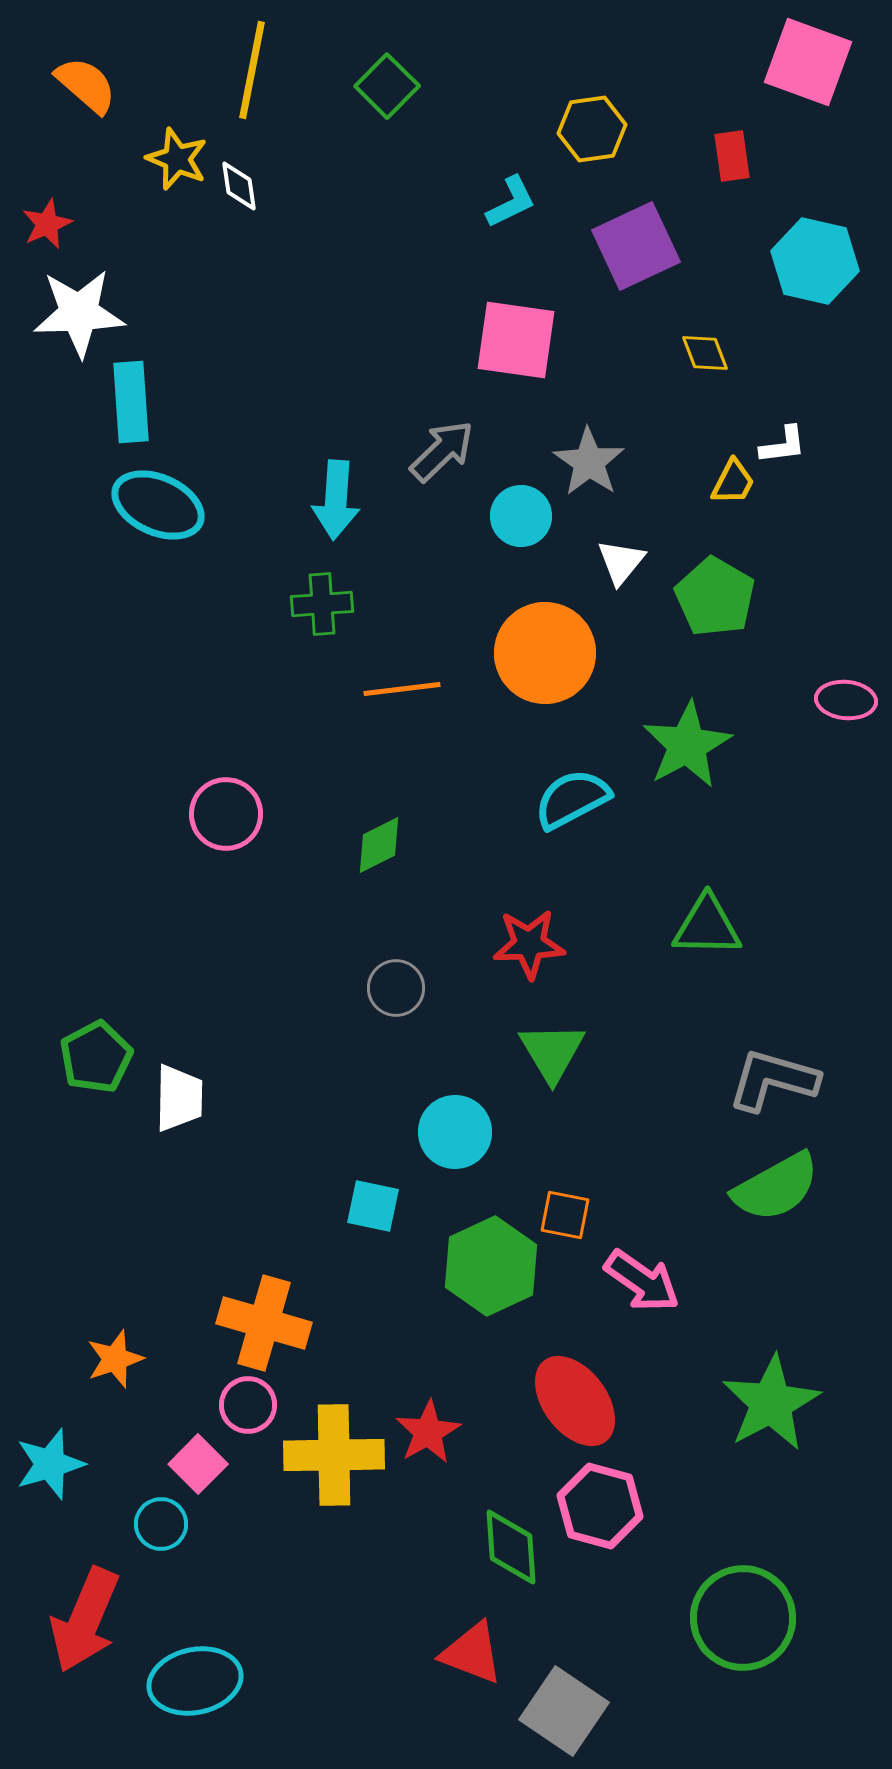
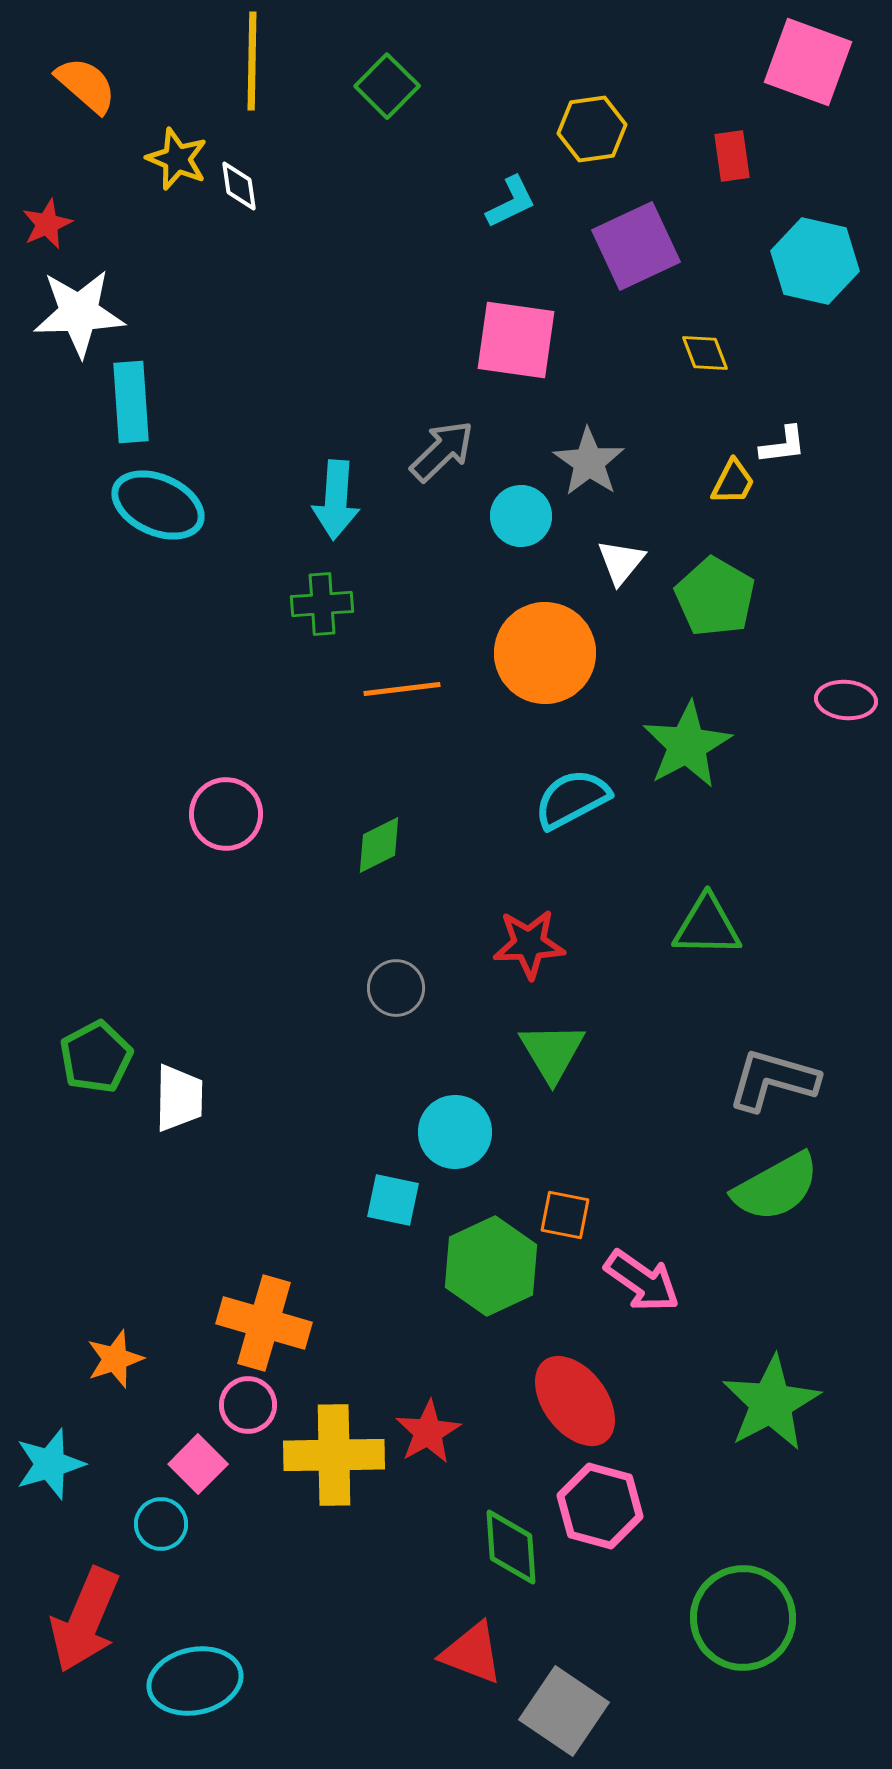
yellow line at (252, 70): moved 9 px up; rotated 10 degrees counterclockwise
cyan square at (373, 1206): moved 20 px right, 6 px up
